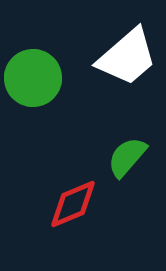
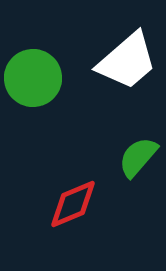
white trapezoid: moved 4 px down
green semicircle: moved 11 px right
